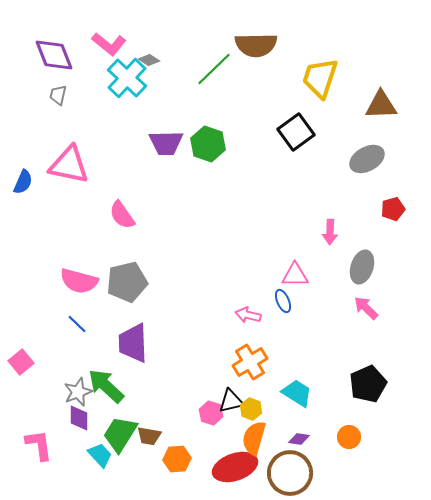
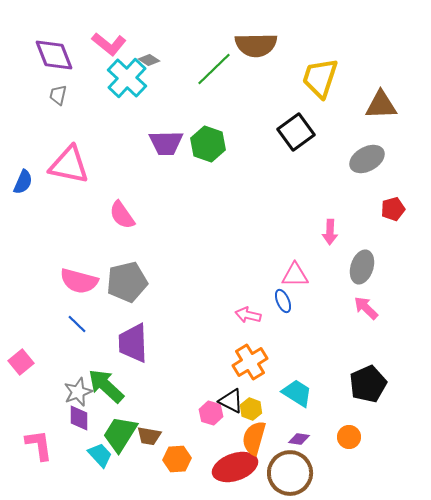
black triangle at (231, 401): rotated 40 degrees clockwise
